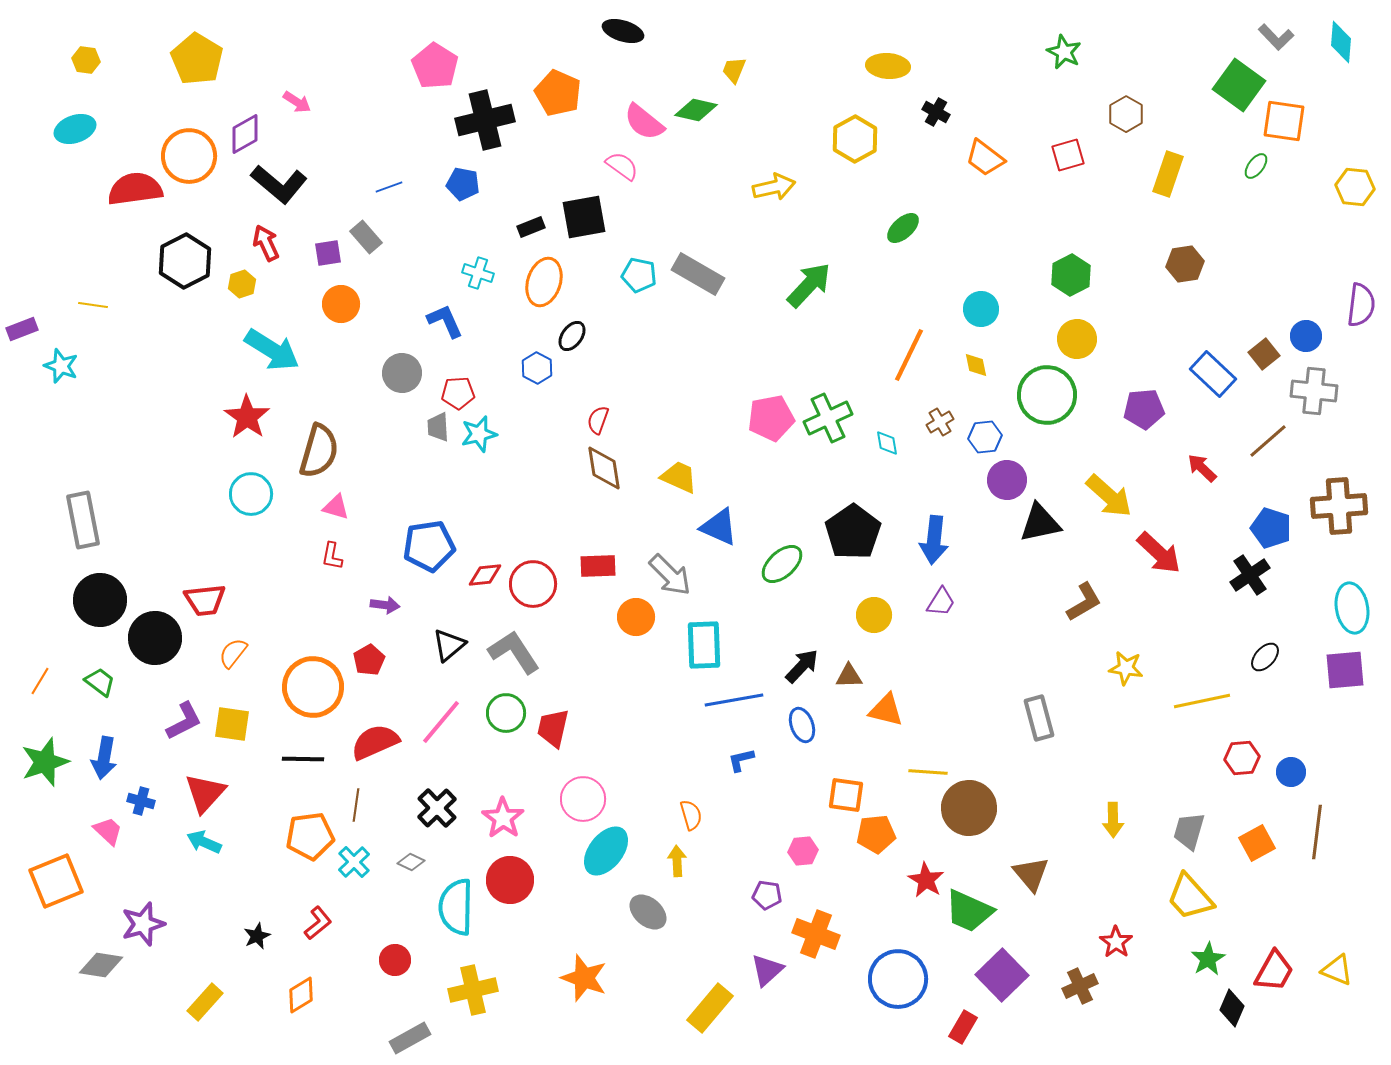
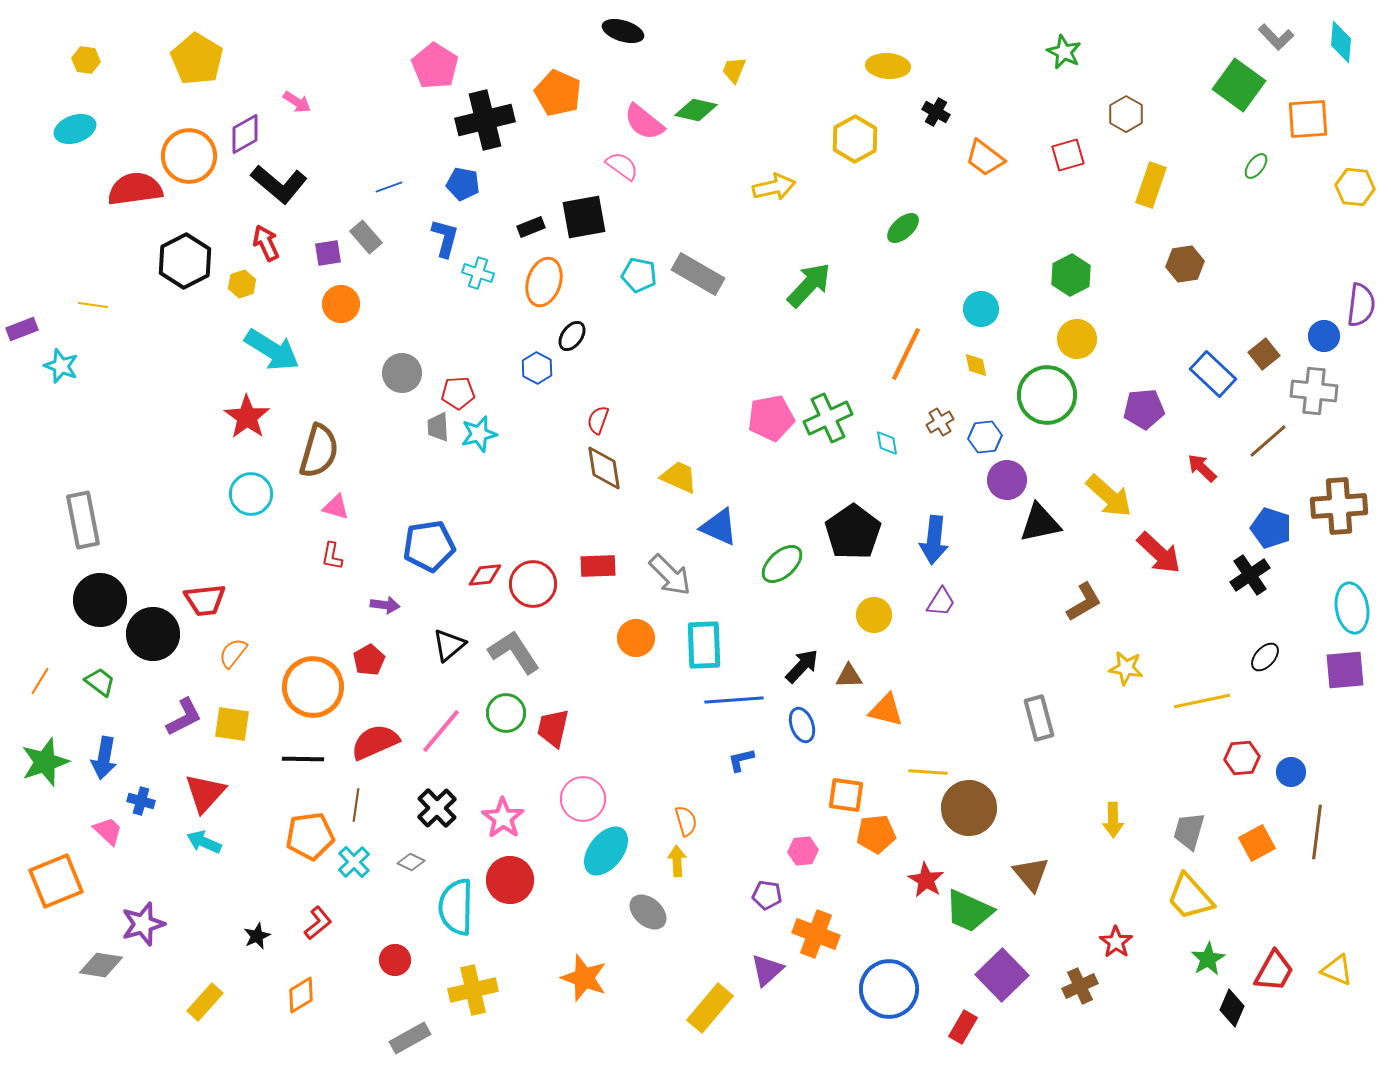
orange square at (1284, 121): moved 24 px right, 2 px up; rotated 12 degrees counterclockwise
yellow rectangle at (1168, 174): moved 17 px left, 11 px down
blue L-shape at (445, 321): moved 83 px up; rotated 39 degrees clockwise
blue circle at (1306, 336): moved 18 px right
orange line at (909, 355): moved 3 px left, 1 px up
orange circle at (636, 617): moved 21 px down
black circle at (155, 638): moved 2 px left, 4 px up
blue line at (734, 700): rotated 6 degrees clockwise
purple L-shape at (184, 721): moved 4 px up
pink line at (441, 722): moved 9 px down
orange semicircle at (691, 815): moved 5 px left, 6 px down
blue circle at (898, 979): moved 9 px left, 10 px down
